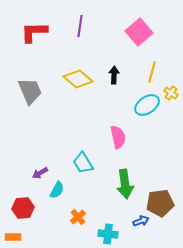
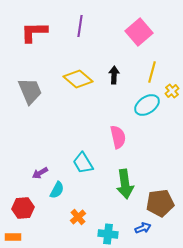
yellow cross: moved 1 px right, 2 px up; rotated 16 degrees clockwise
blue arrow: moved 2 px right, 7 px down
